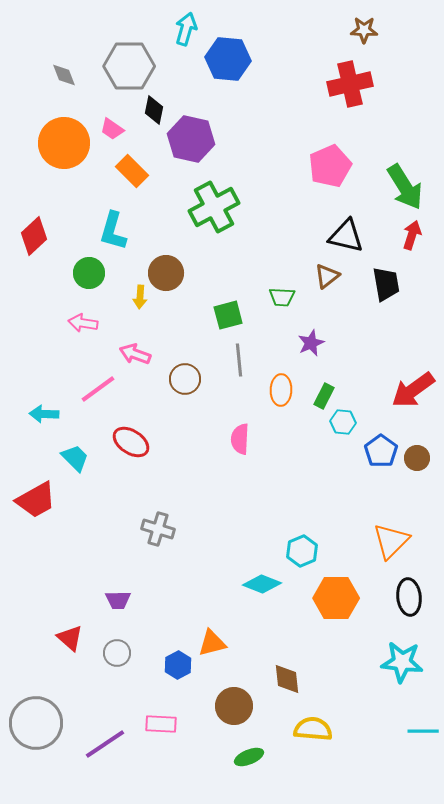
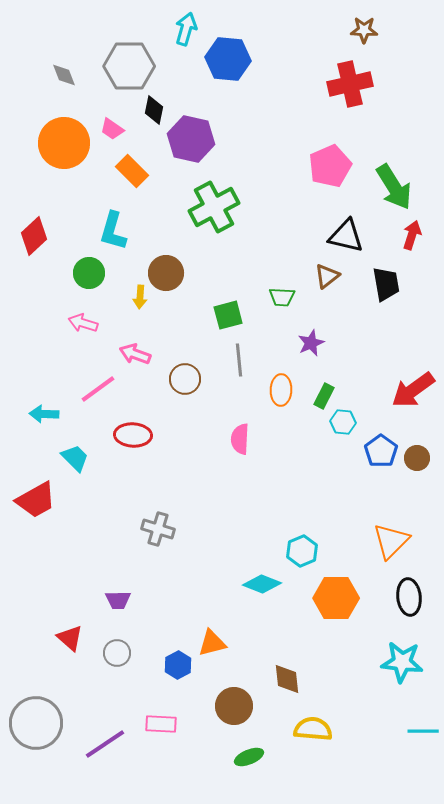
green arrow at (405, 187): moved 11 px left
pink arrow at (83, 323): rotated 8 degrees clockwise
red ellipse at (131, 442): moved 2 px right, 7 px up; rotated 30 degrees counterclockwise
